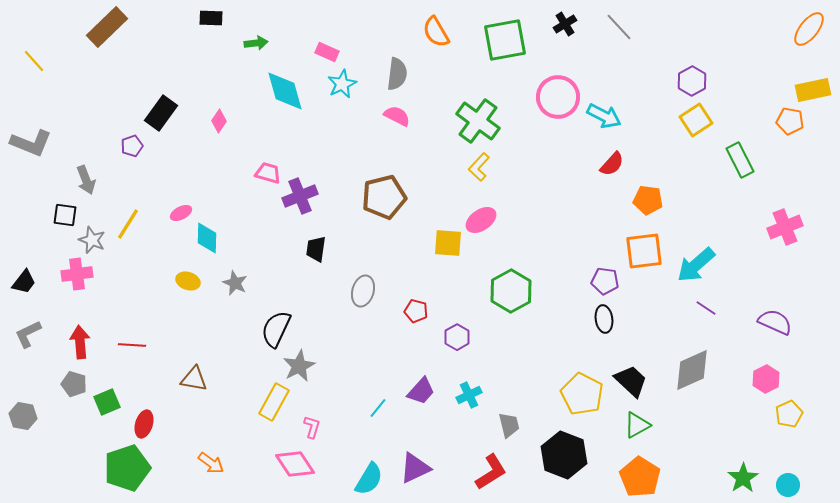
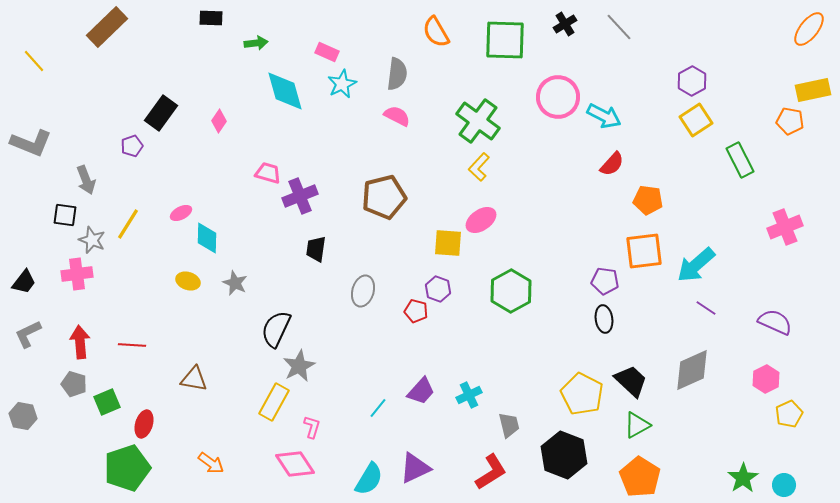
green square at (505, 40): rotated 12 degrees clockwise
purple hexagon at (457, 337): moved 19 px left, 48 px up; rotated 10 degrees counterclockwise
cyan circle at (788, 485): moved 4 px left
